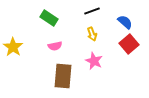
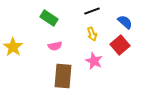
red square: moved 9 px left, 1 px down
